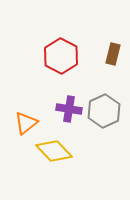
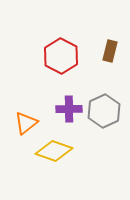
brown rectangle: moved 3 px left, 3 px up
purple cross: rotated 10 degrees counterclockwise
yellow diamond: rotated 27 degrees counterclockwise
